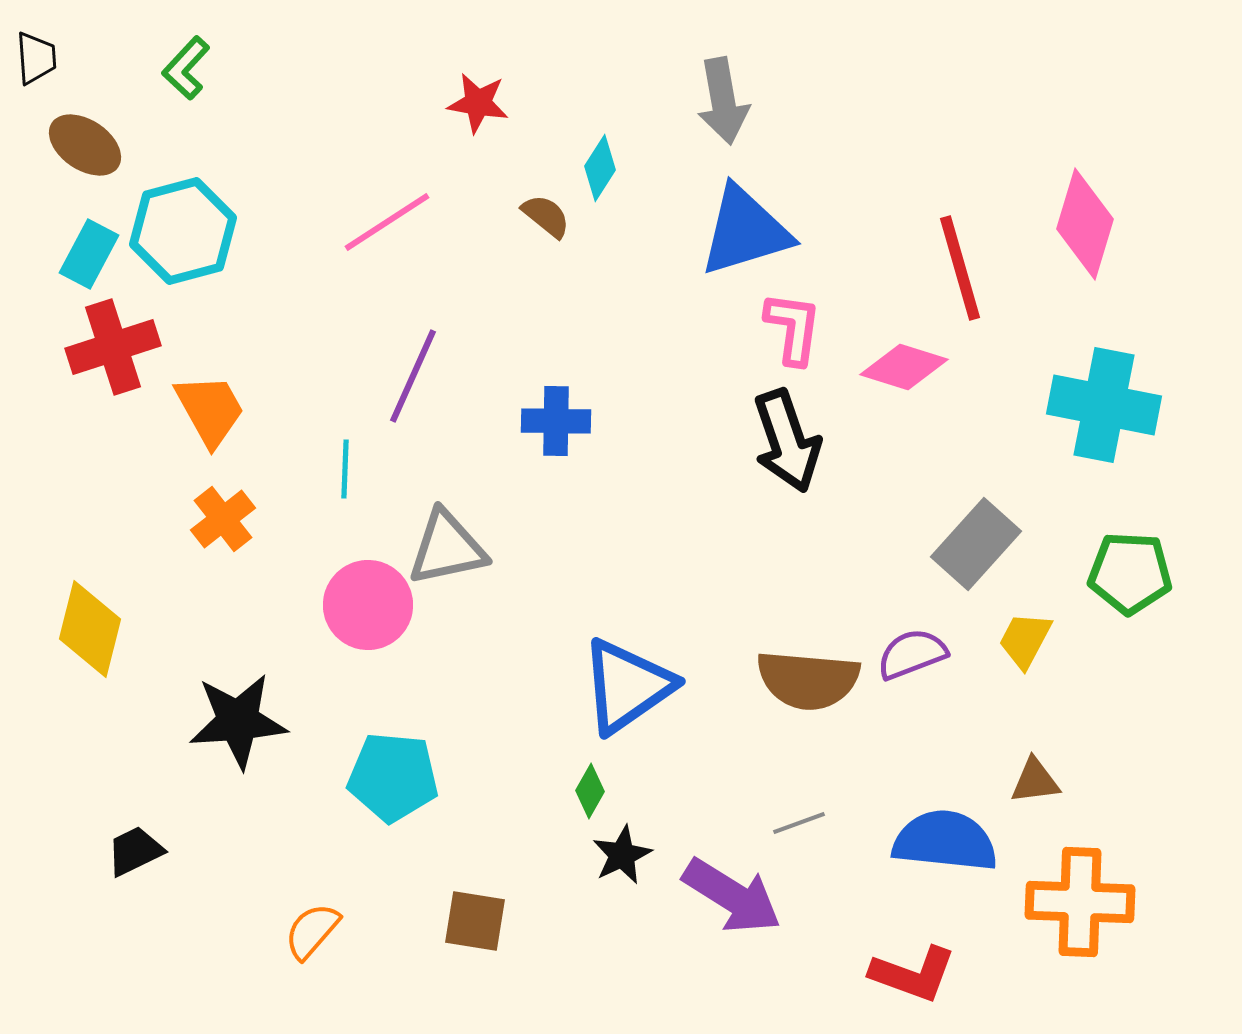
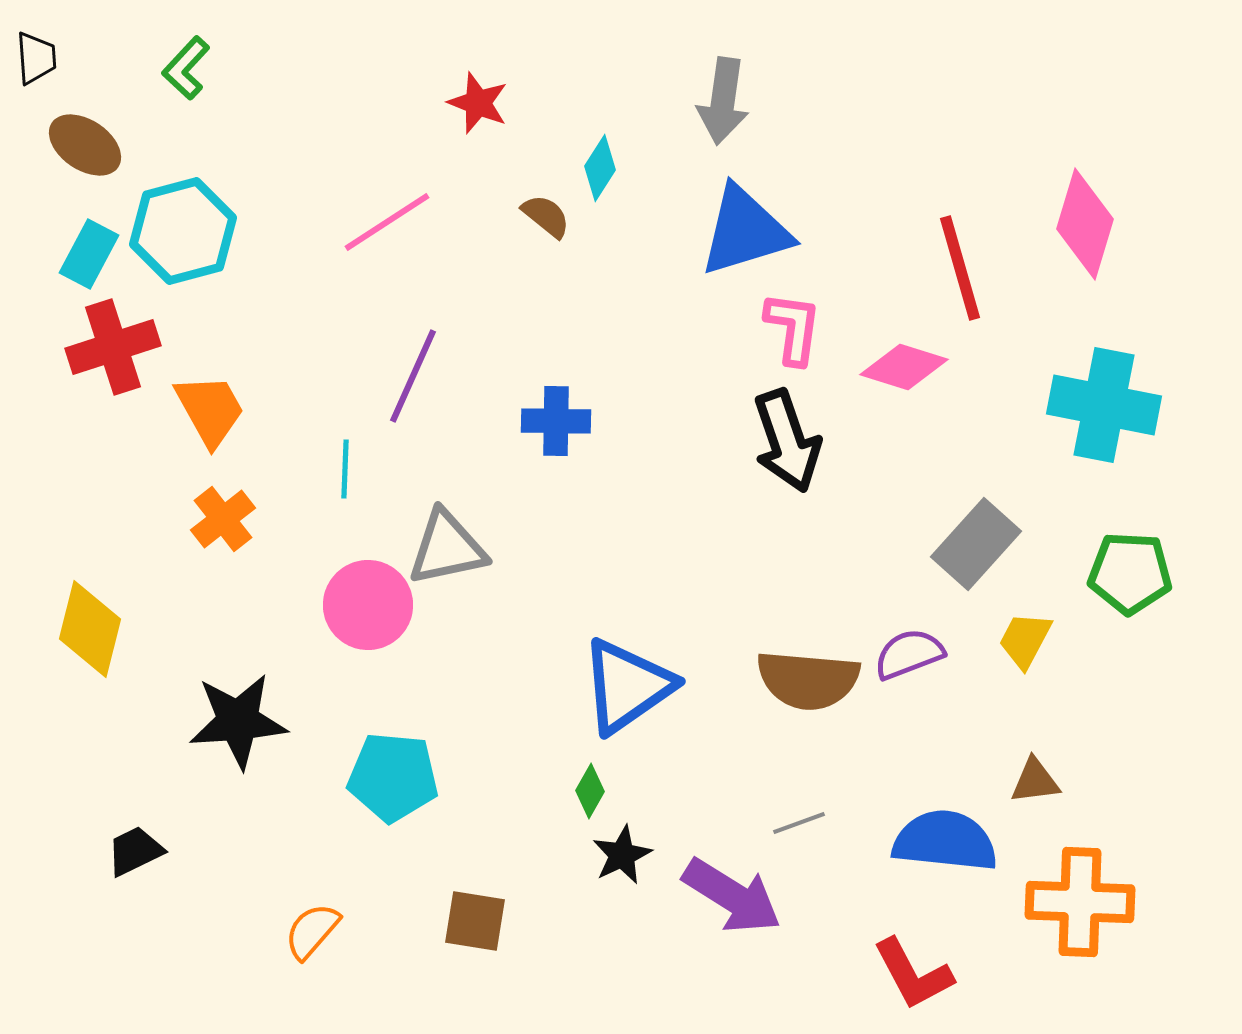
gray arrow at (723, 101): rotated 18 degrees clockwise
red star at (478, 103): rotated 12 degrees clockwise
purple semicircle at (912, 654): moved 3 px left
red L-shape at (913, 974): rotated 42 degrees clockwise
